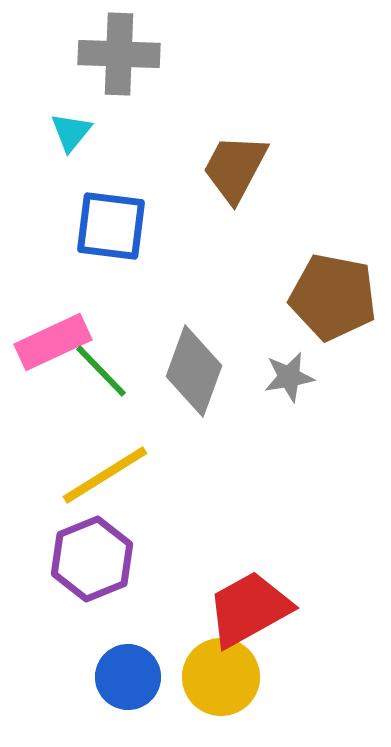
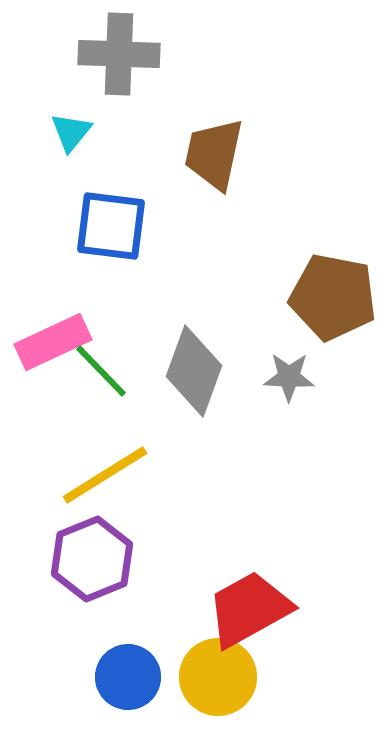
brown trapezoid: moved 21 px left, 14 px up; rotated 16 degrees counterclockwise
gray star: rotated 12 degrees clockwise
yellow circle: moved 3 px left
